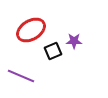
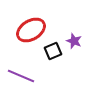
purple star: rotated 21 degrees clockwise
